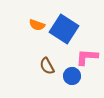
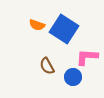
blue circle: moved 1 px right, 1 px down
